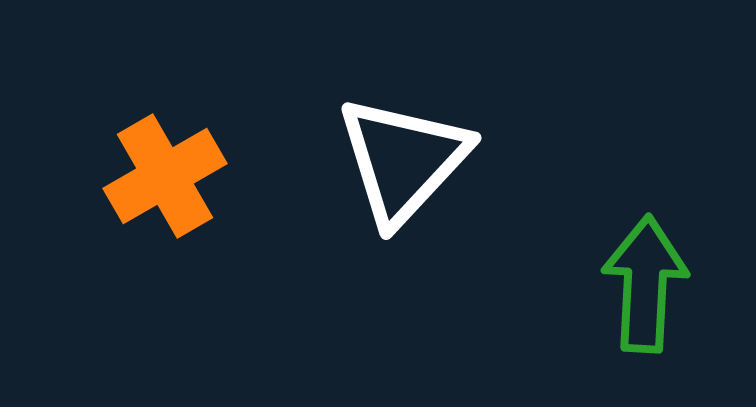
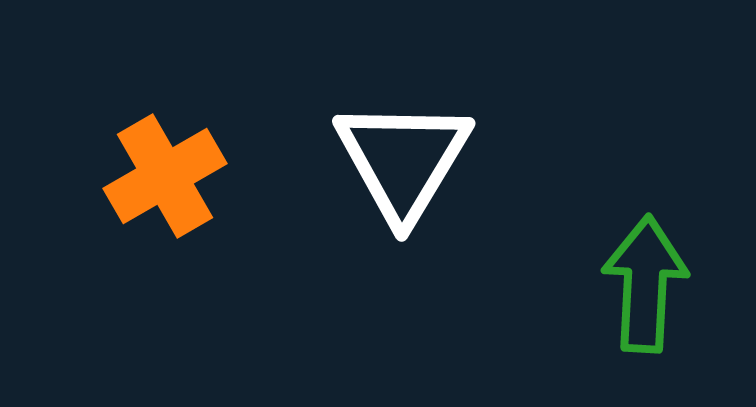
white triangle: rotated 12 degrees counterclockwise
